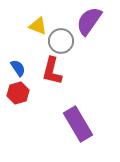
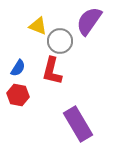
gray circle: moved 1 px left
blue semicircle: rotated 66 degrees clockwise
red hexagon: moved 2 px down; rotated 25 degrees clockwise
